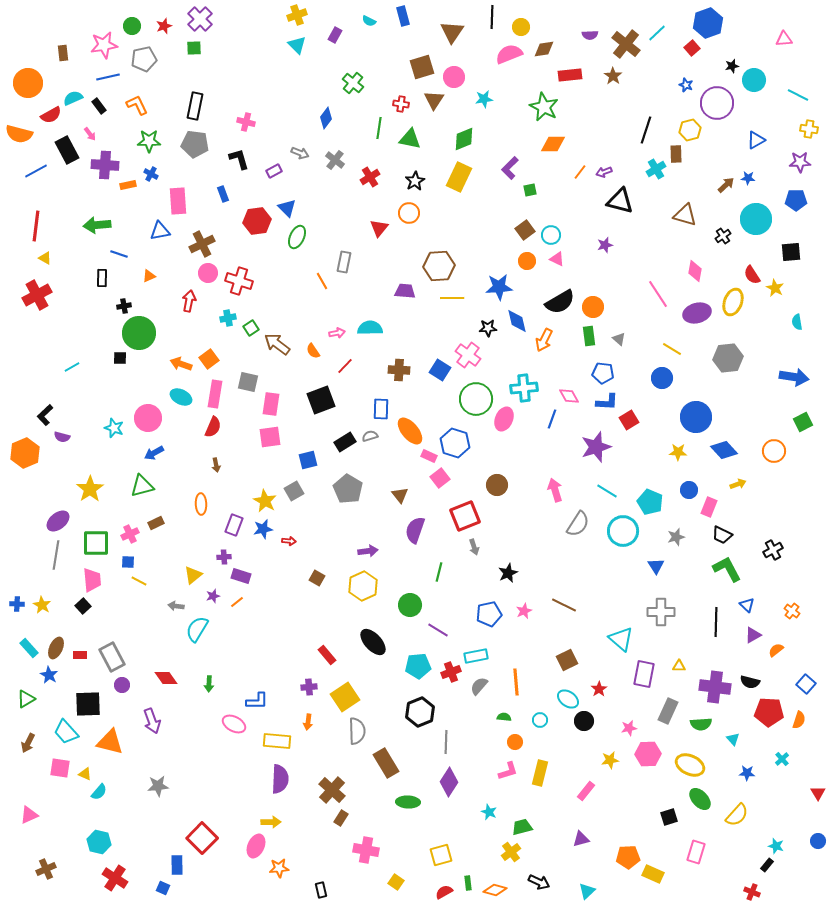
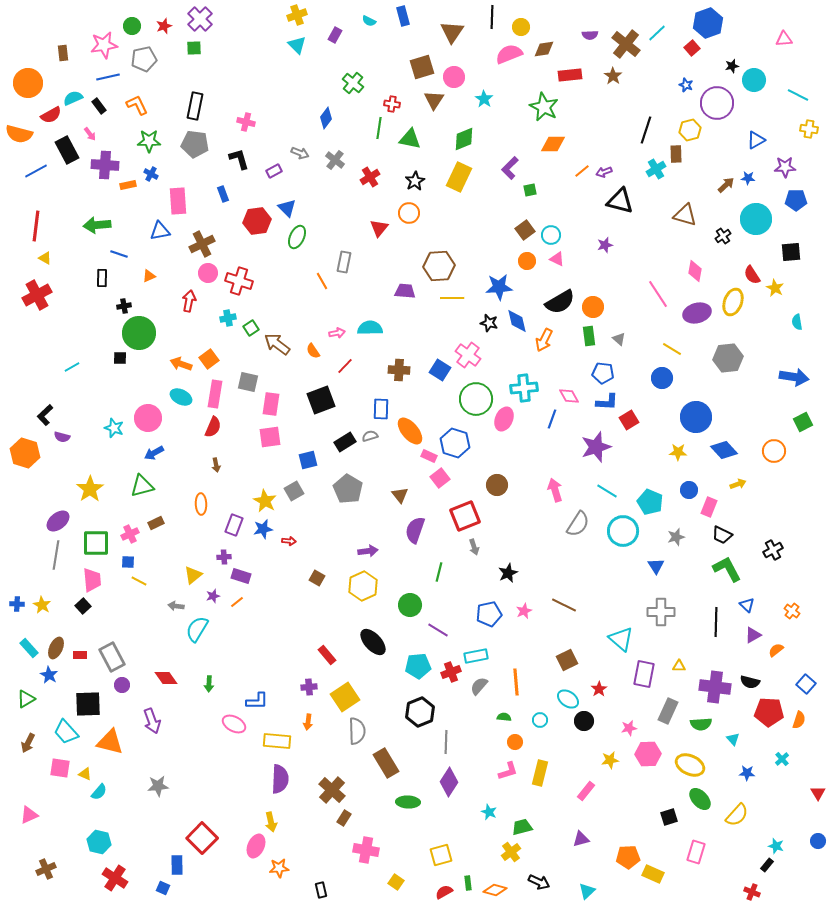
cyan star at (484, 99): rotated 30 degrees counterclockwise
red cross at (401, 104): moved 9 px left
purple star at (800, 162): moved 15 px left, 5 px down
orange line at (580, 172): moved 2 px right, 1 px up; rotated 14 degrees clockwise
black star at (488, 328): moved 1 px right, 5 px up; rotated 18 degrees clockwise
orange hexagon at (25, 453): rotated 20 degrees counterclockwise
brown rectangle at (341, 818): moved 3 px right
yellow arrow at (271, 822): rotated 78 degrees clockwise
